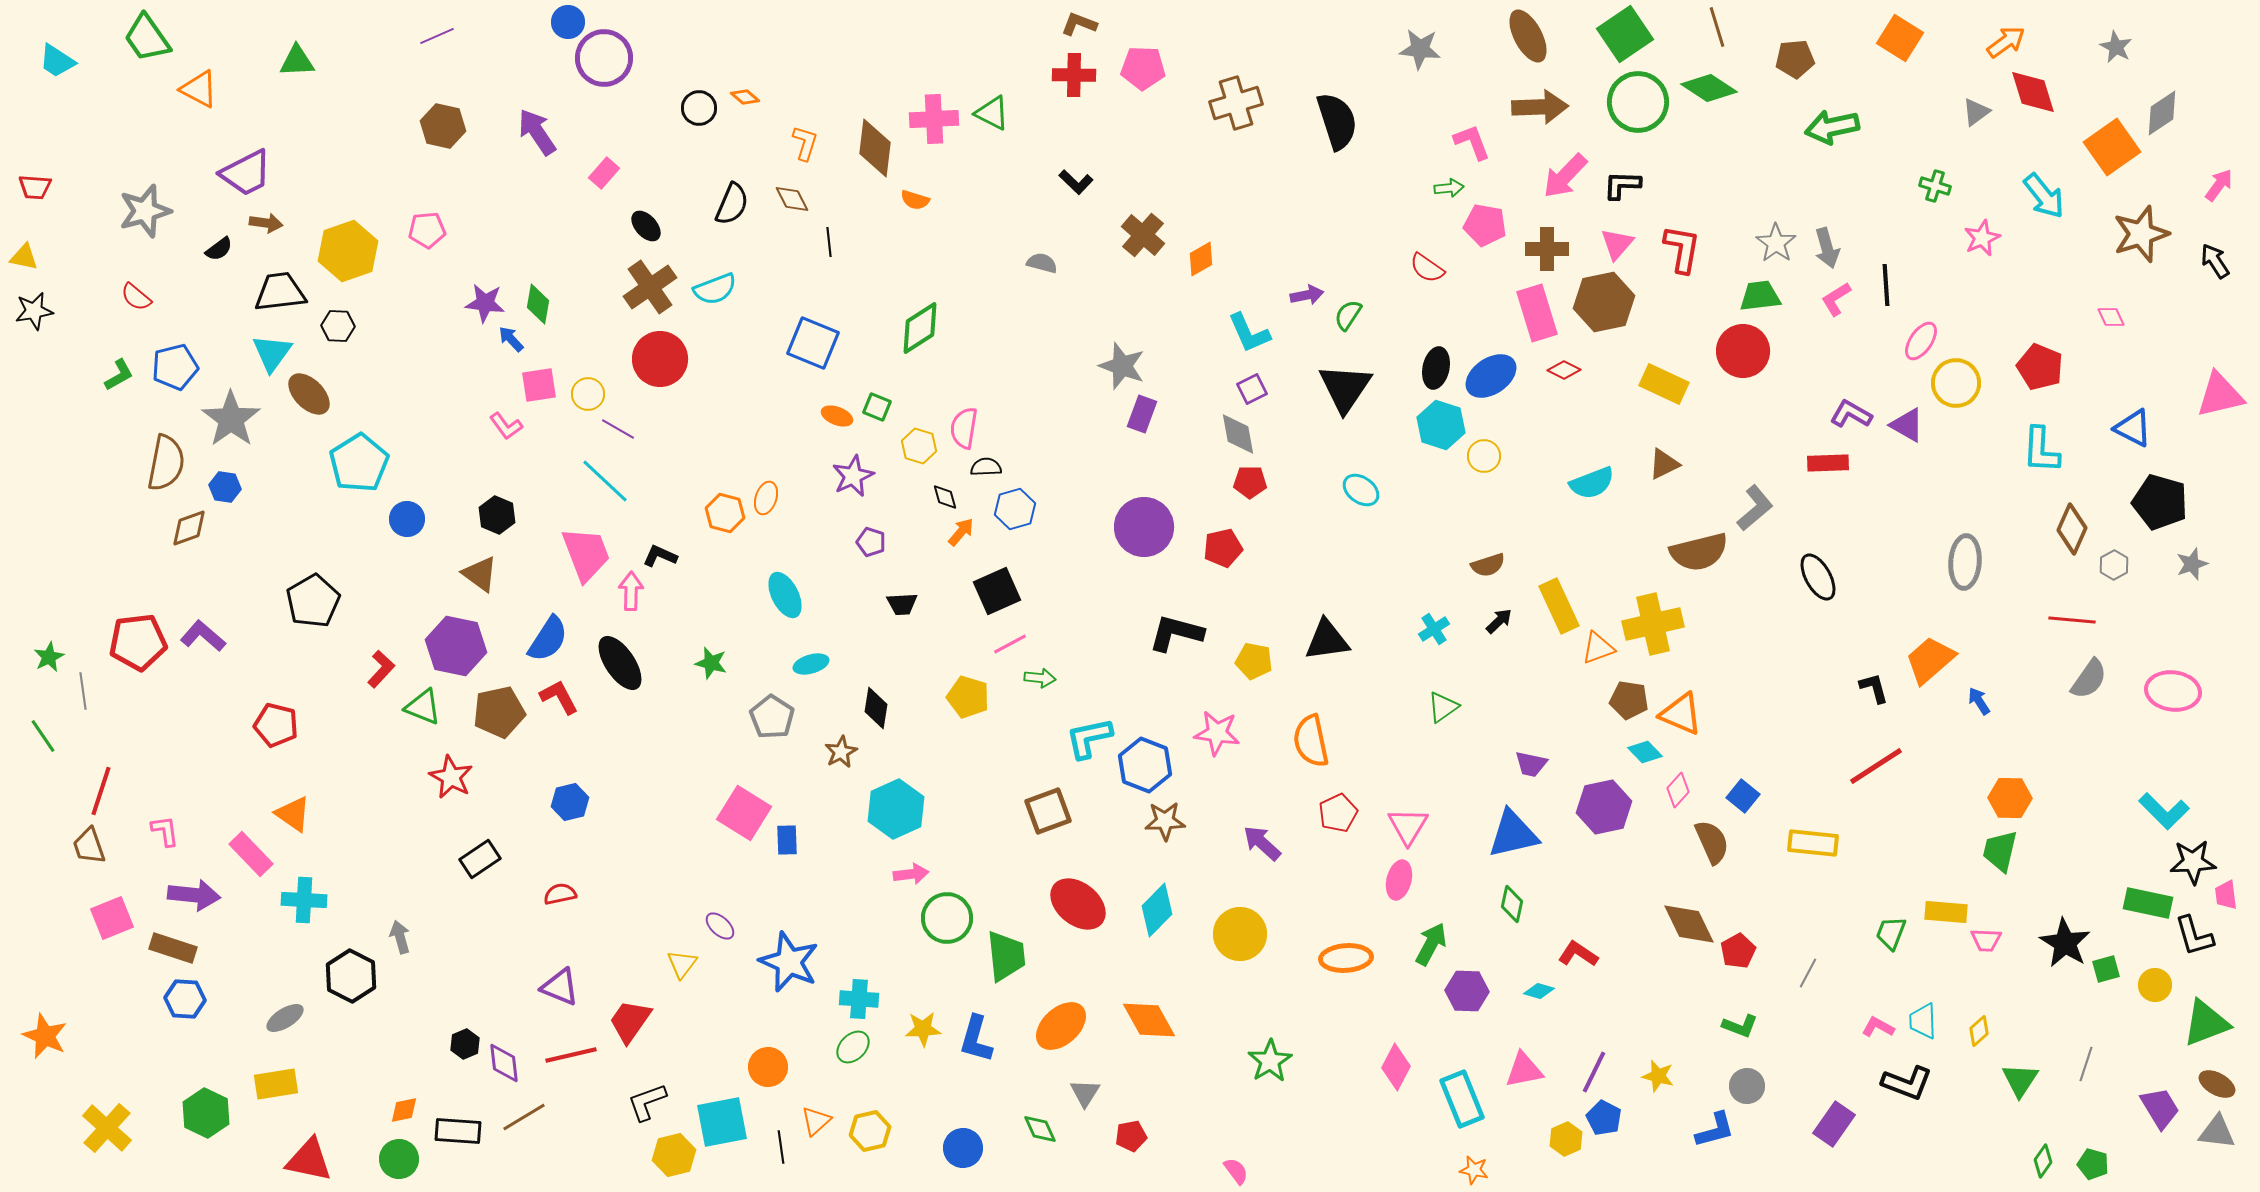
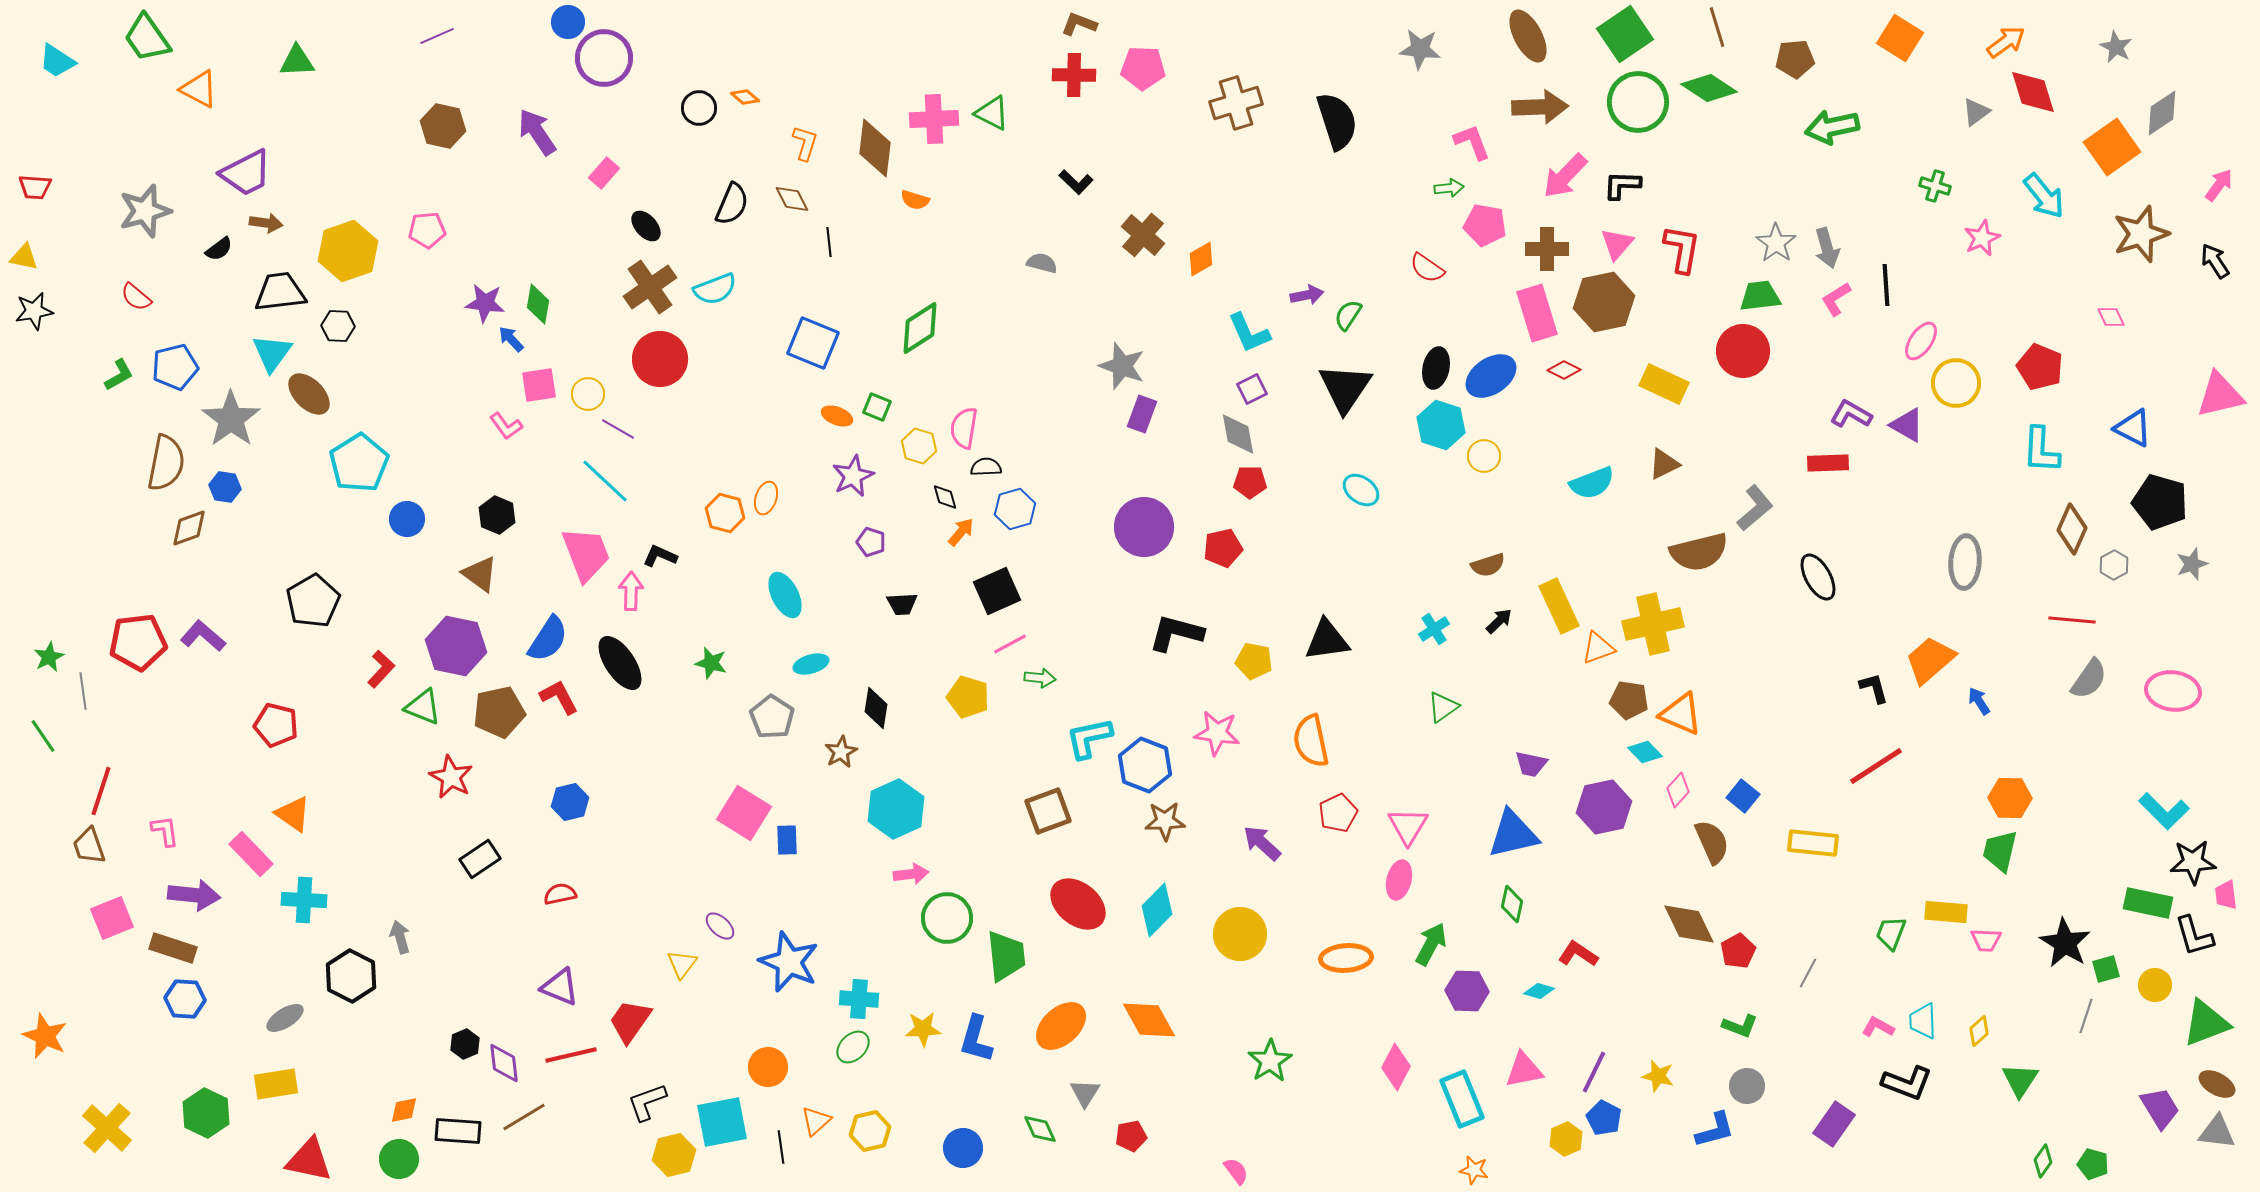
gray line at (2086, 1064): moved 48 px up
